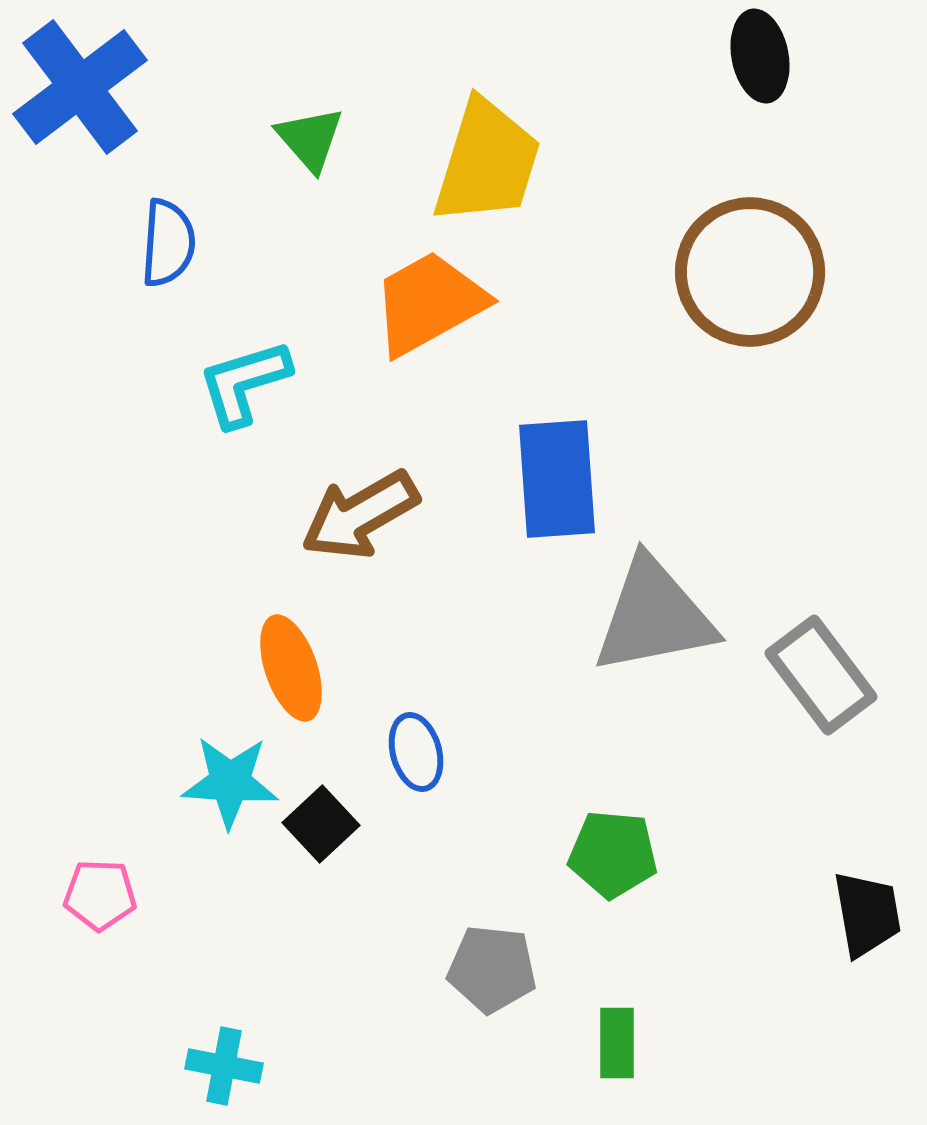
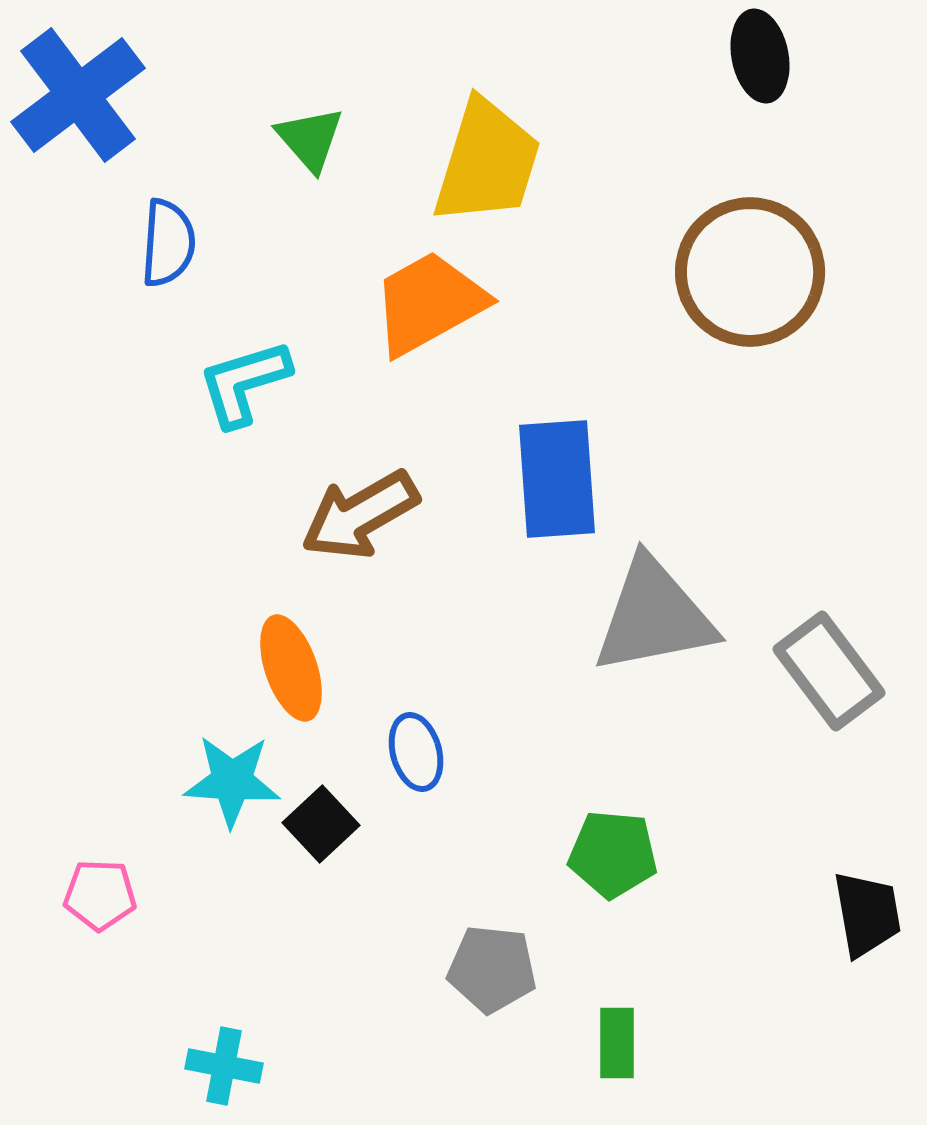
blue cross: moved 2 px left, 8 px down
gray rectangle: moved 8 px right, 4 px up
cyan star: moved 2 px right, 1 px up
